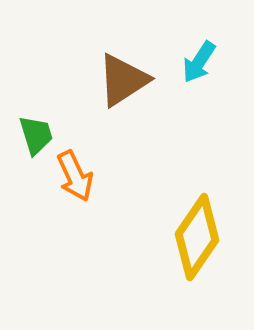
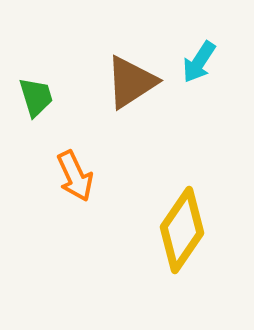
brown triangle: moved 8 px right, 2 px down
green trapezoid: moved 38 px up
yellow diamond: moved 15 px left, 7 px up
